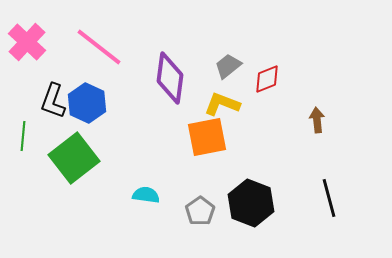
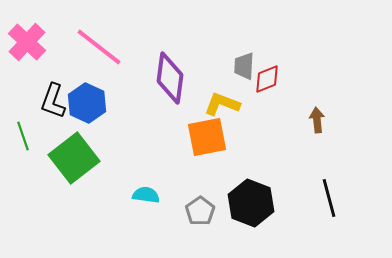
gray trapezoid: moved 16 px right; rotated 48 degrees counterclockwise
green line: rotated 24 degrees counterclockwise
